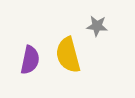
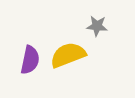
yellow semicircle: rotated 84 degrees clockwise
